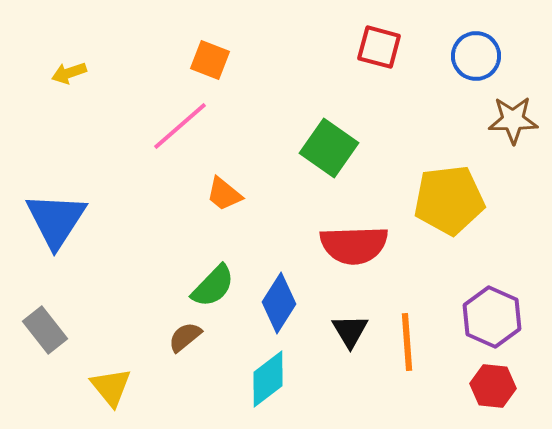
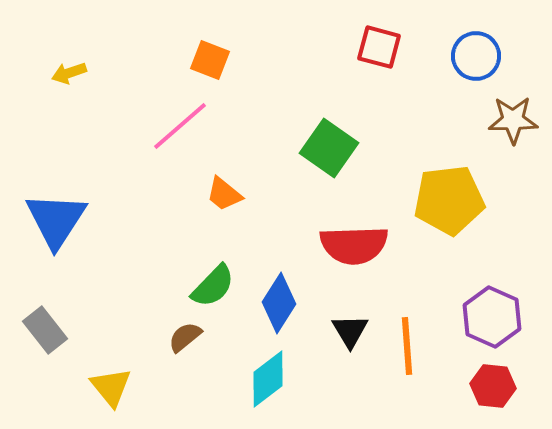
orange line: moved 4 px down
